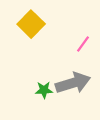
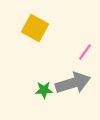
yellow square: moved 4 px right, 4 px down; rotated 16 degrees counterclockwise
pink line: moved 2 px right, 8 px down
